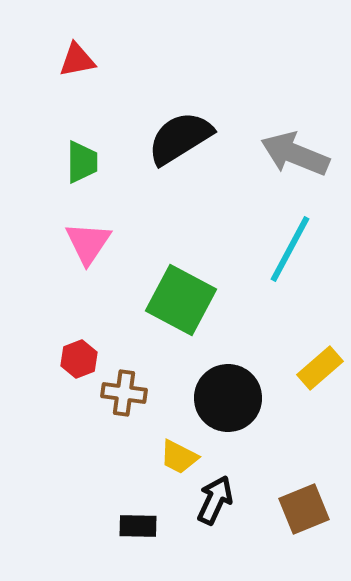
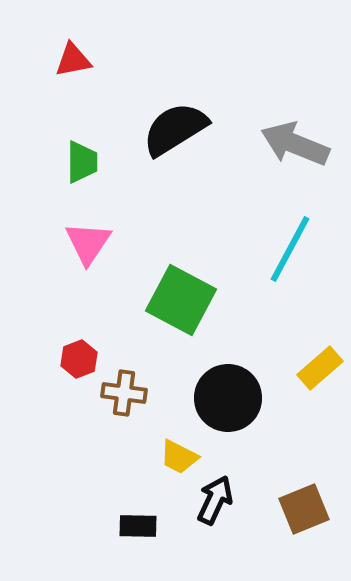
red triangle: moved 4 px left
black semicircle: moved 5 px left, 9 px up
gray arrow: moved 10 px up
